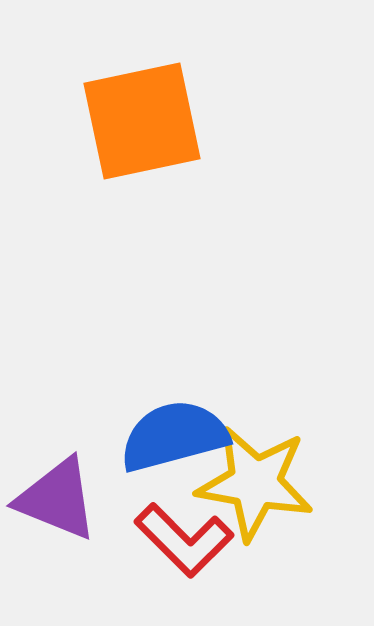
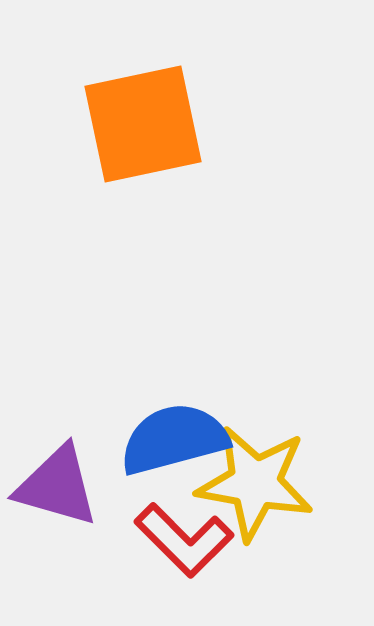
orange square: moved 1 px right, 3 px down
blue semicircle: moved 3 px down
purple triangle: moved 13 px up; rotated 6 degrees counterclockwise
